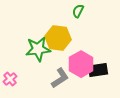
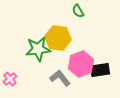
green semicircle: rotated 56 degrees counterclockwise
pink hexagon: rotated 10 degrees clockwise
black rectangle: moved 2 px right
gray L-shape: rotated 95 degrees counterclockwise
